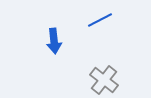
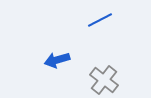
blue arrow: moved 3 px right, 19 px down; rotated 80 degrees clockwise
